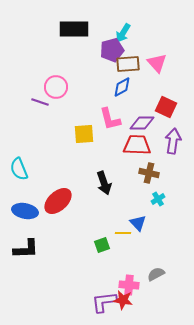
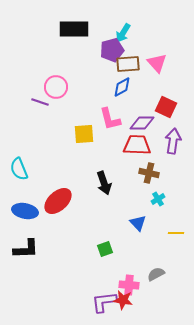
yellow line: moved 53 px right
green square: moved 3 px right, 4 px down
